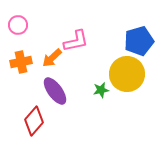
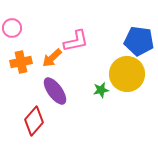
pink circle: moved 6 px left, 3 px down
blue pentagon: rotated 24 degrees clockwise
